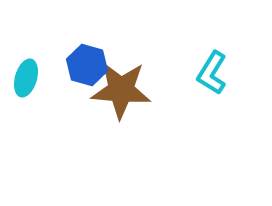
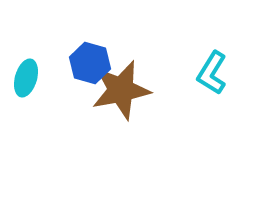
blue hexagon: moved 3 px right, 2 px up
brown star: rotated 16 degrees counterclockwise
